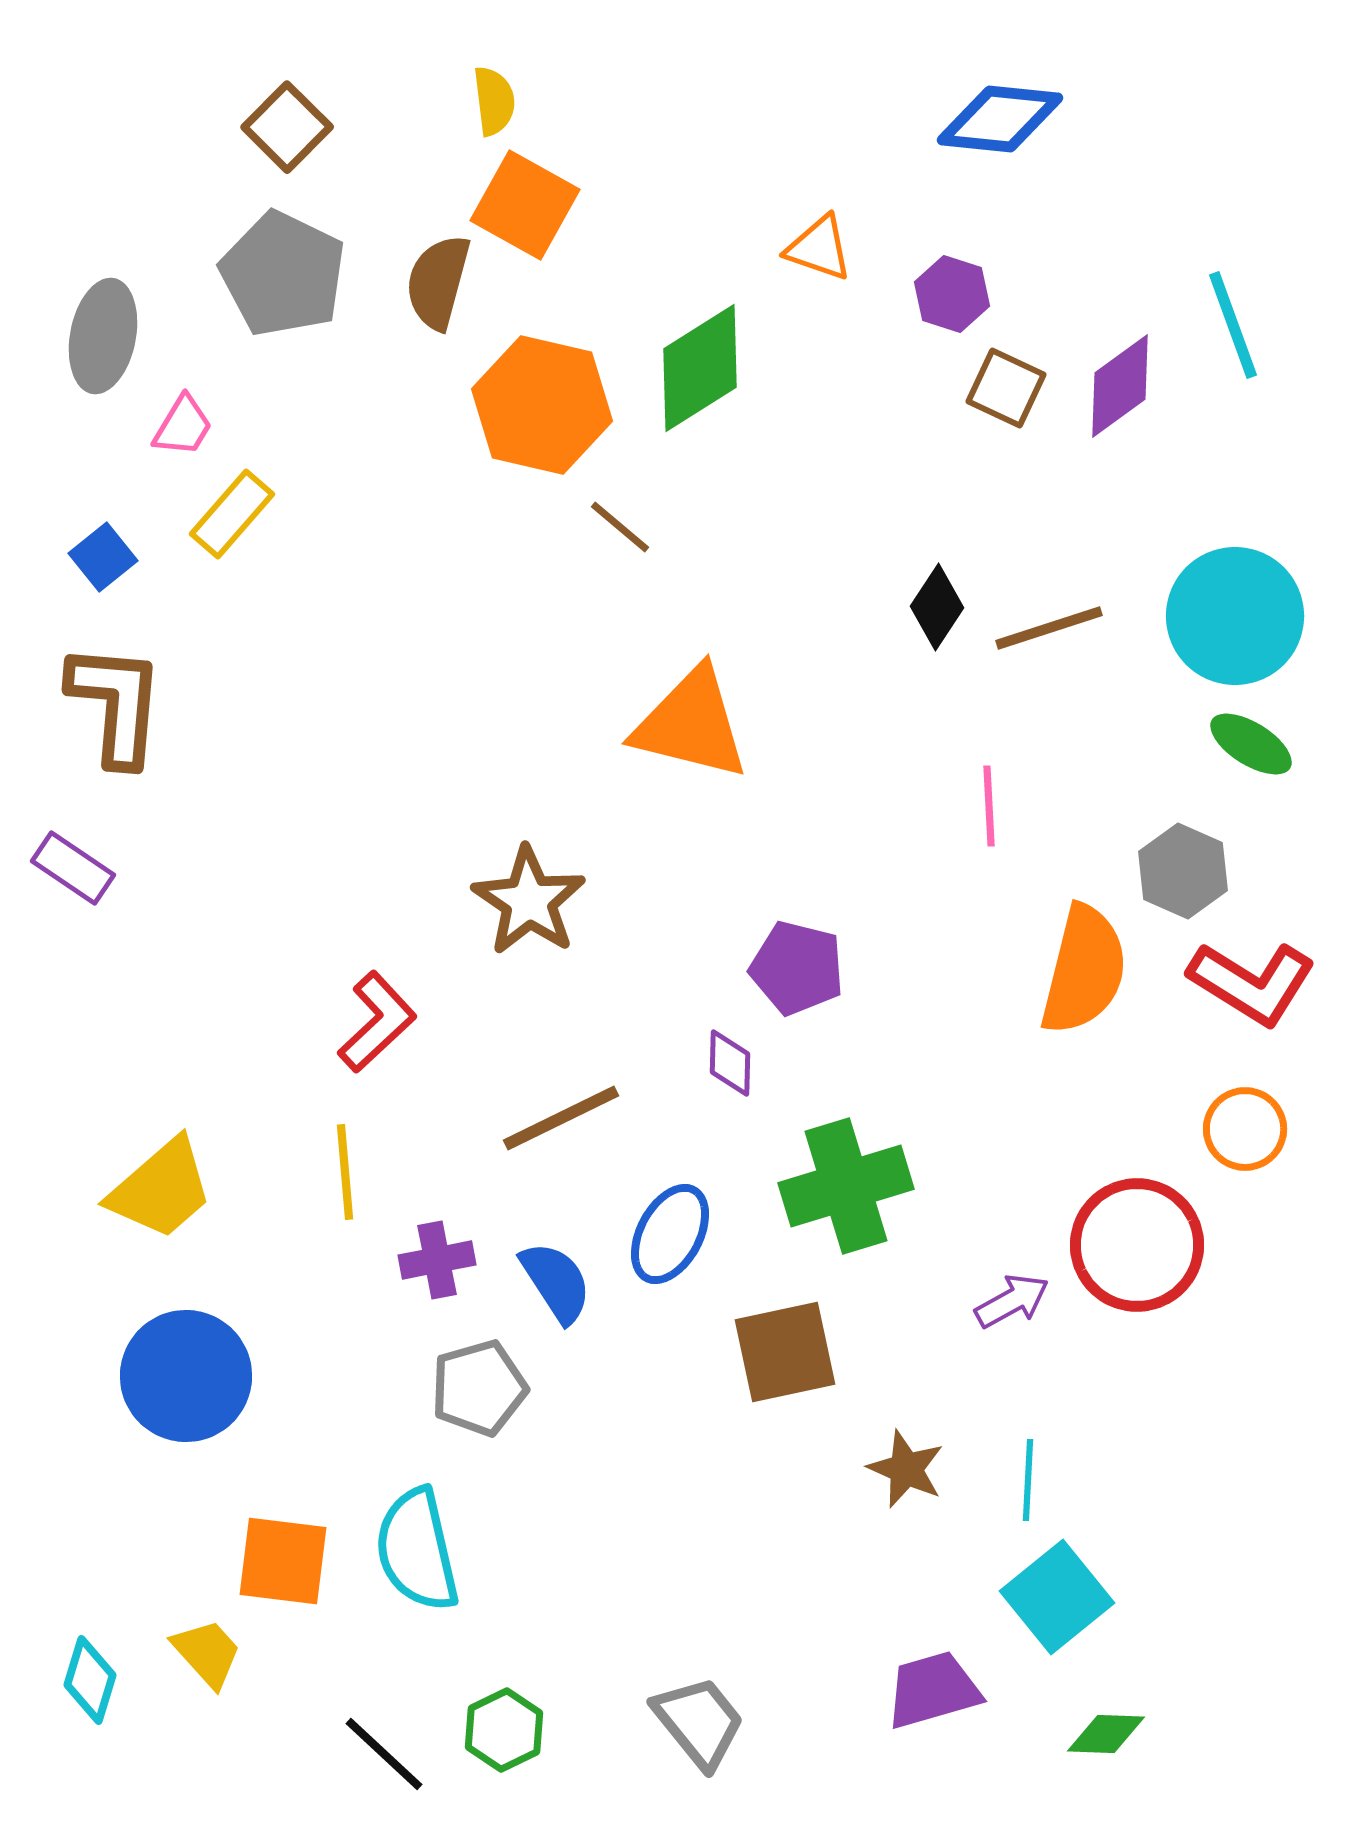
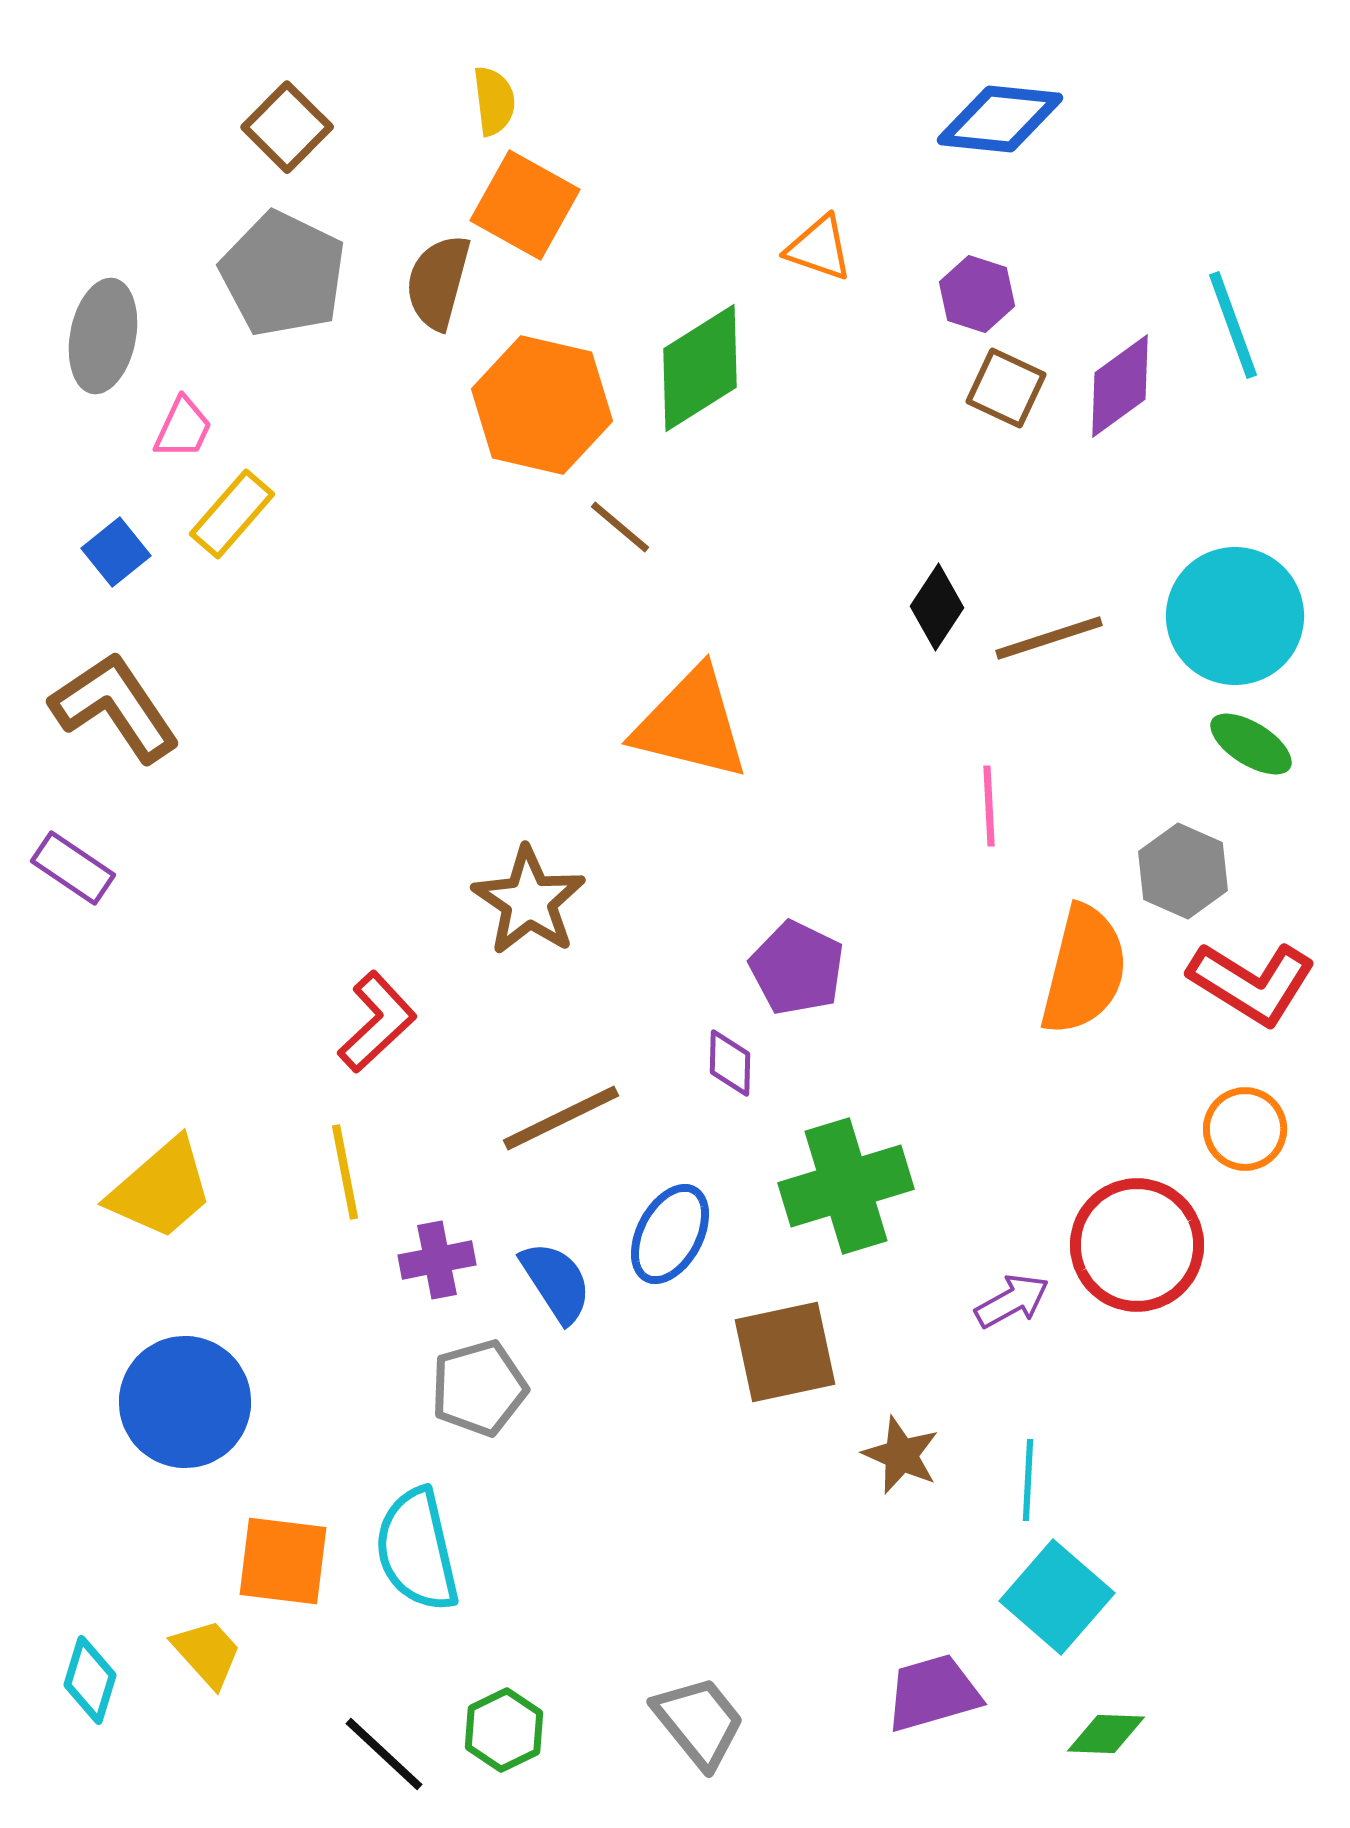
purple hexagon at (952, 294): moved 25 px right
pink trapezoid at (183, 426): moved 2 px down; rotated 6 degrees counterclockwise
blue square at (103, 557): moved 13 px right, 5 px up
brown line at (1049, 628): moved 10 px down
brown L-shape at (116, 704): moved 1 px left, 3 px down; rotated 39 degrees counterclockwise
purple pentagon at (797, 968): rotated 12 degrees clockwise
yellow line at (345, 1172): rotated 6 degrees counterclockwise
blue circle at (186, 1376): moved 1 px left, 26 px down
brown star at (906, 1469): moved 5 px left, 14 px up
cyan square at (1057, 1597): rotated 10 degrees counterclockwise
purple trapezoid at (933, 1690): moved 3 px down
